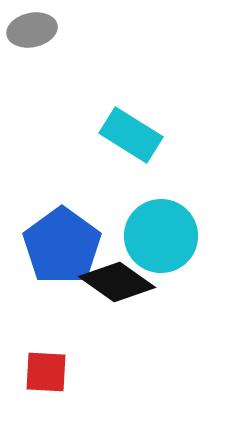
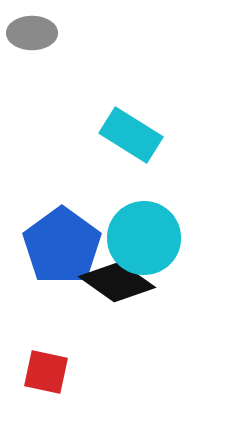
gray ellipse: moved 3 px down; rotated 12 degrees clockwise
cyan circle: moved 17 px left, 2 px down
red square: rotated 9 degrees clockwise
